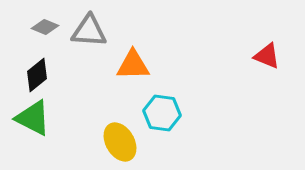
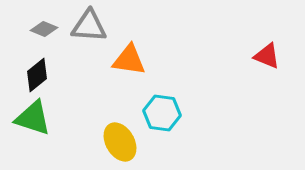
gray diamond: moved 1 px left, 2 px down
gray triangle: moved 5 px up
orange triangle: moved 4 px left, 5 px up; rotated 9 degrees clockwise
green triangle: rotated 9 degrees counterclockwise
